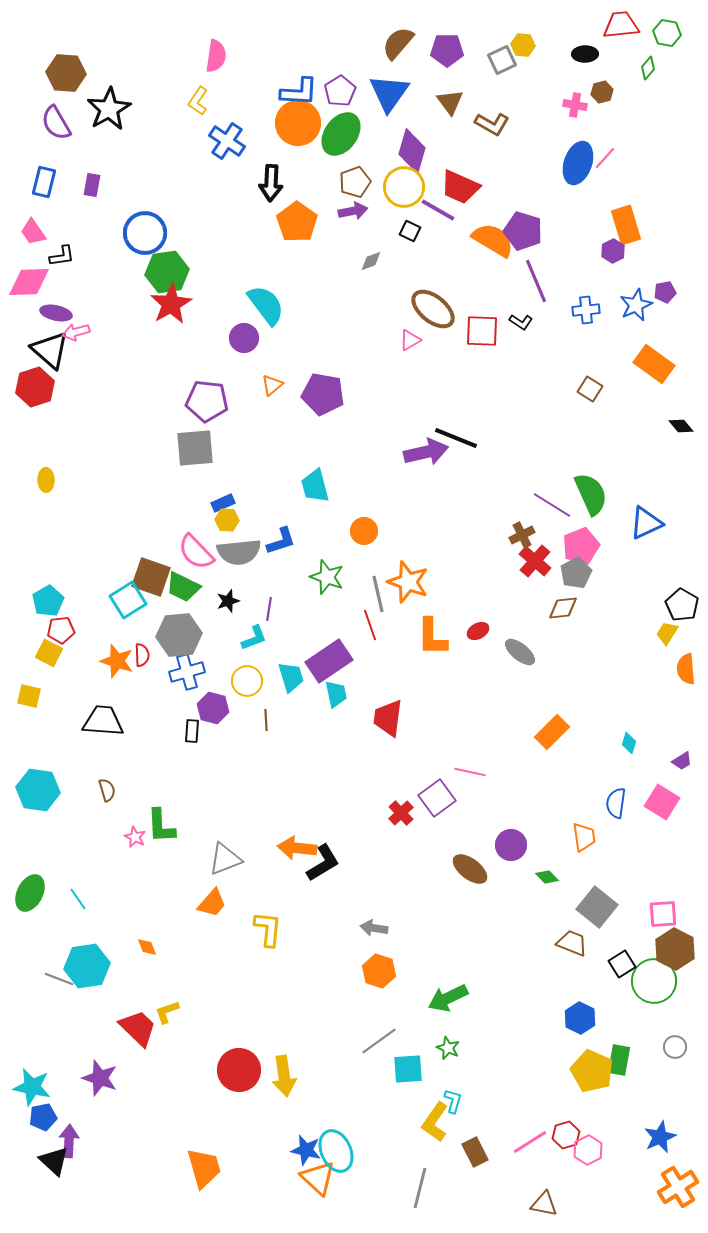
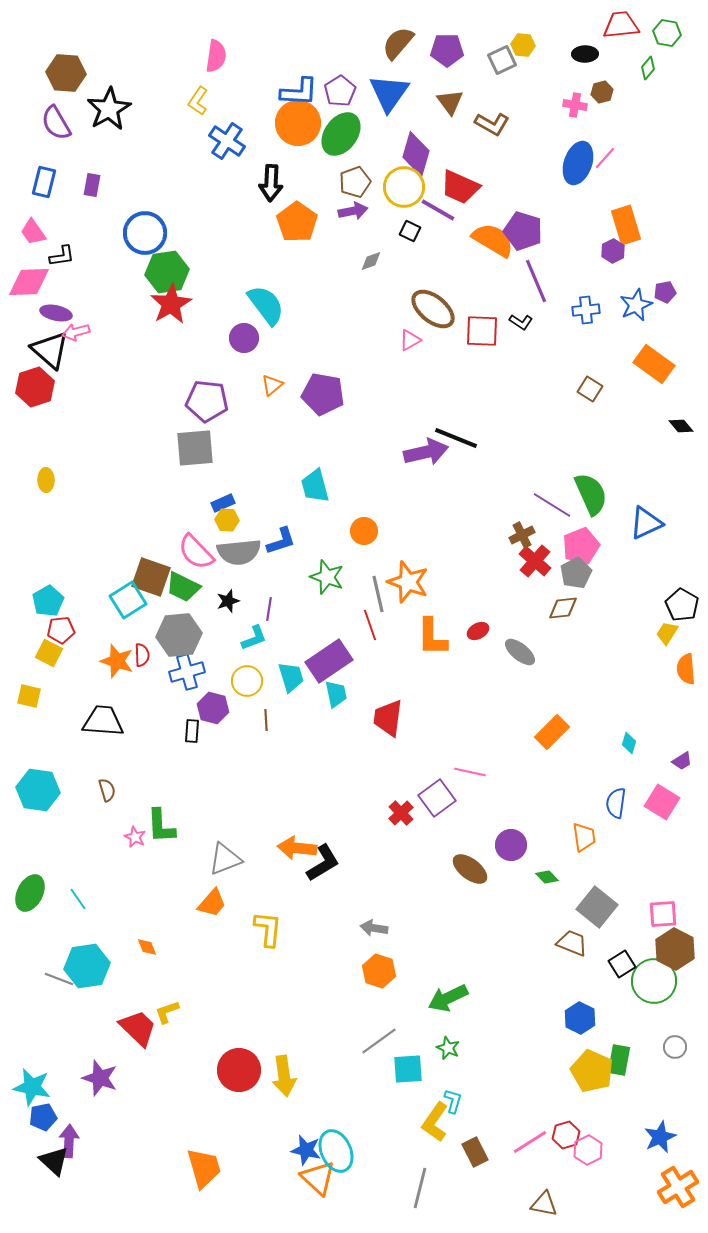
purple diamond at (412, 151): moved 4 px right, 3 px down
